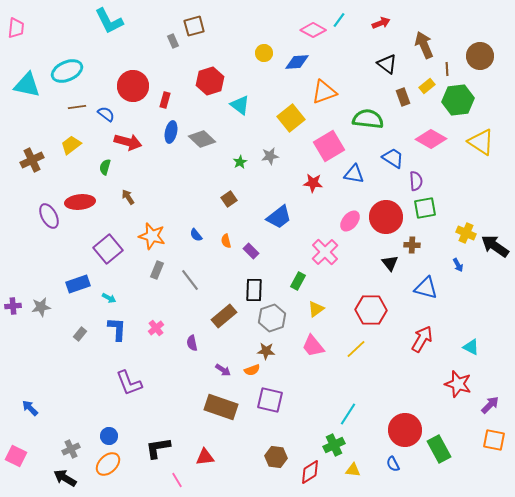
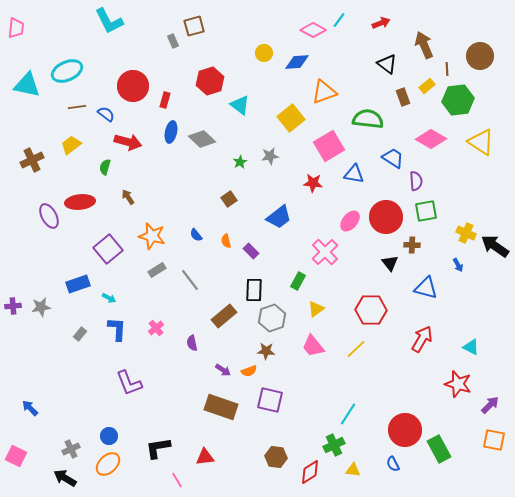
green square at (425, 208): moved 1 px right, 3 px down
gray rectangle at (157, 270): rotated 36 degrees clockwise
orange semicircle at (252, 370): moved 3 px left, 1 px down
